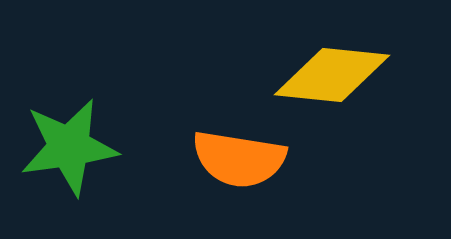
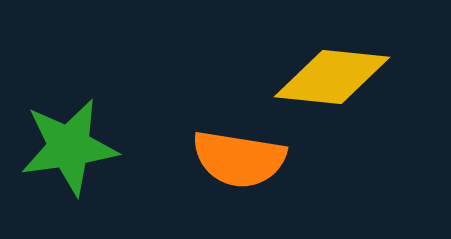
yellow diamond: moved 2 px down
